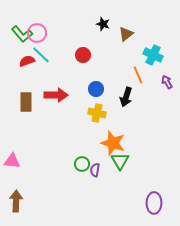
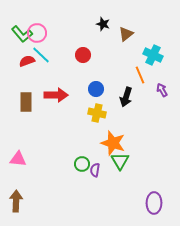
orange line: moved 2 px right
purple arrow: moved 5 px left, 8 px down
pink triangle: moved 6 px right, 2 px up
